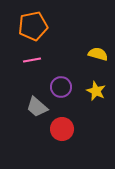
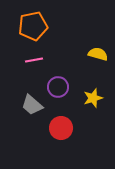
pink line: moved 2 px right
purple circle: moved 3 px left
yellow star: moved 3 px left, 7 px down; rotated 30 degrees clockwise
gray trapezoid: moved 5 px left, 2 px up
red circle: moved 1 px left, 1 px up
